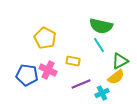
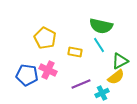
yellow rectangle: moved 2 px right, 9 px up
